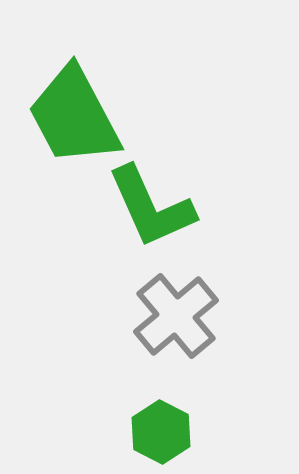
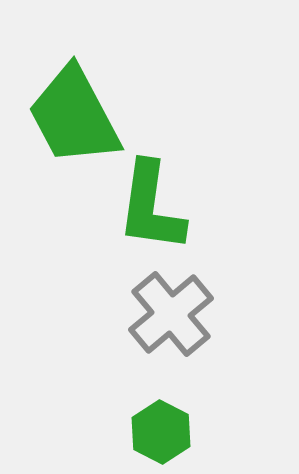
green L-shape: rotated 32 degrees clockwise
gray cross: moved 5 px left, 2 px up
